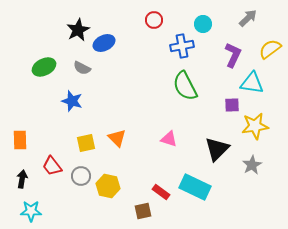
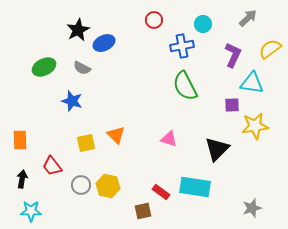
orange triangle: moved 1 px left, 3 px up
gray star: moved 43 px down; rotated 12 degrees clockwise
gray circle: moved 9 px down
cyan rectangle: rotated 16 degrees counterclockwise
